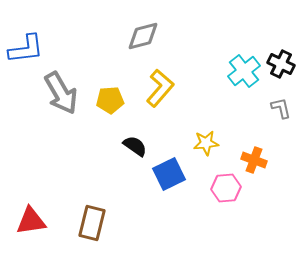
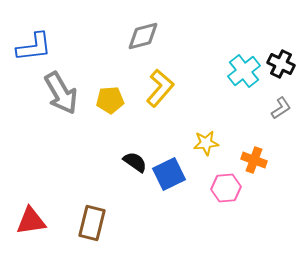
blue L-shape: moved 8 px right, 2 px up
gray L-shape: rotated 70 degrees clockwise
black semicircle: moved 16 px down
